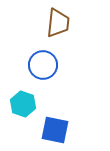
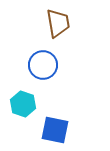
brown trapezoid: rotated 16 degrees counterclockwise
